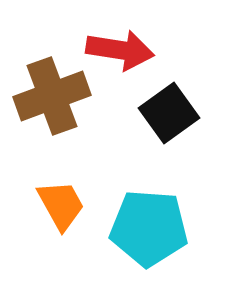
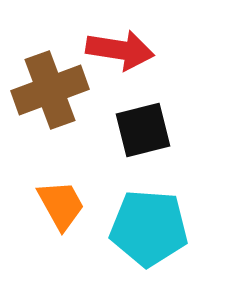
brown cross: moved 2 px left, 6 px up
black square: moved 26 px left, 17 px down; rotated 22 degrees clockwise
